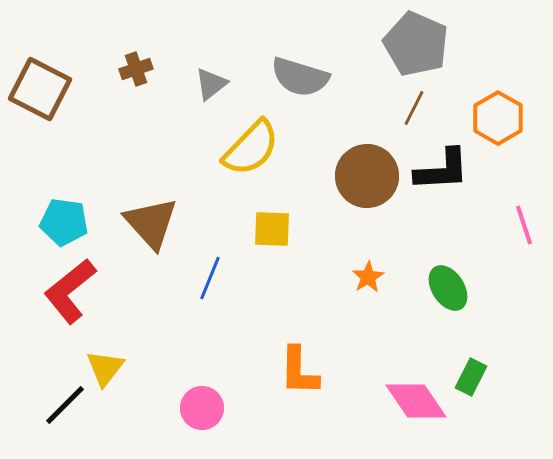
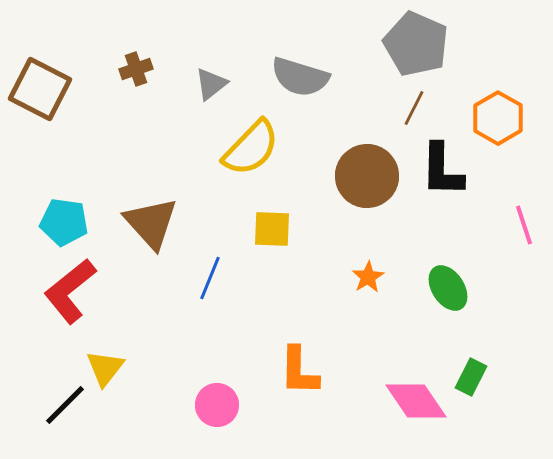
black L-shape: rotated 94 degrees clockwise
pink circle: moved 15 px right, 3 px up
